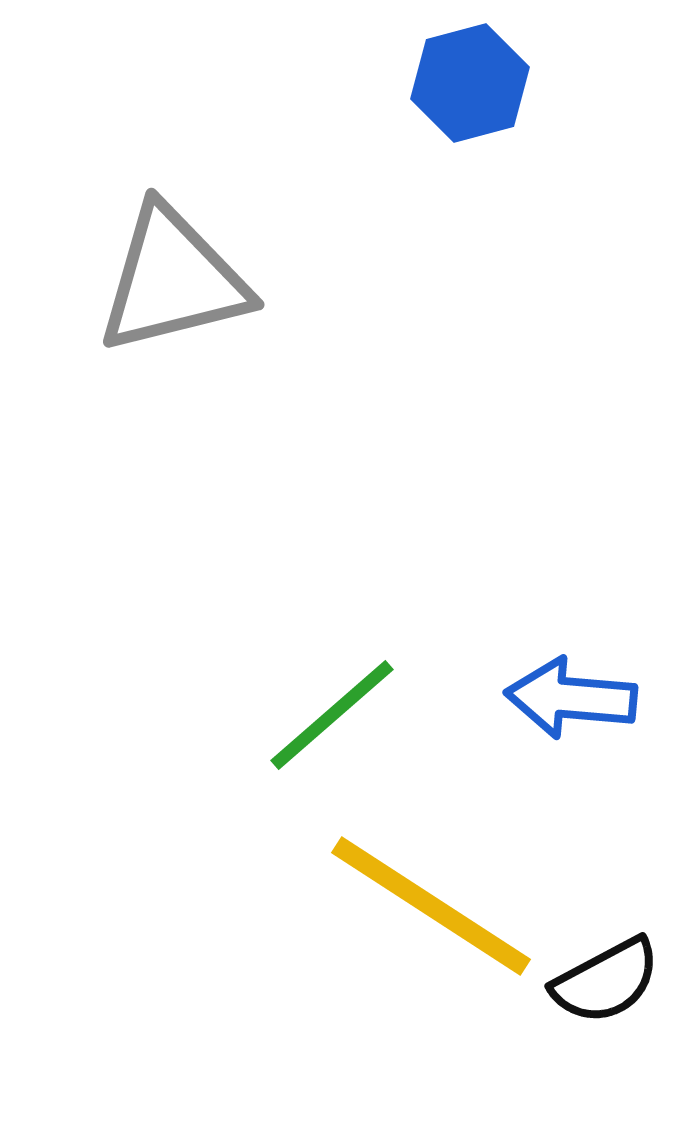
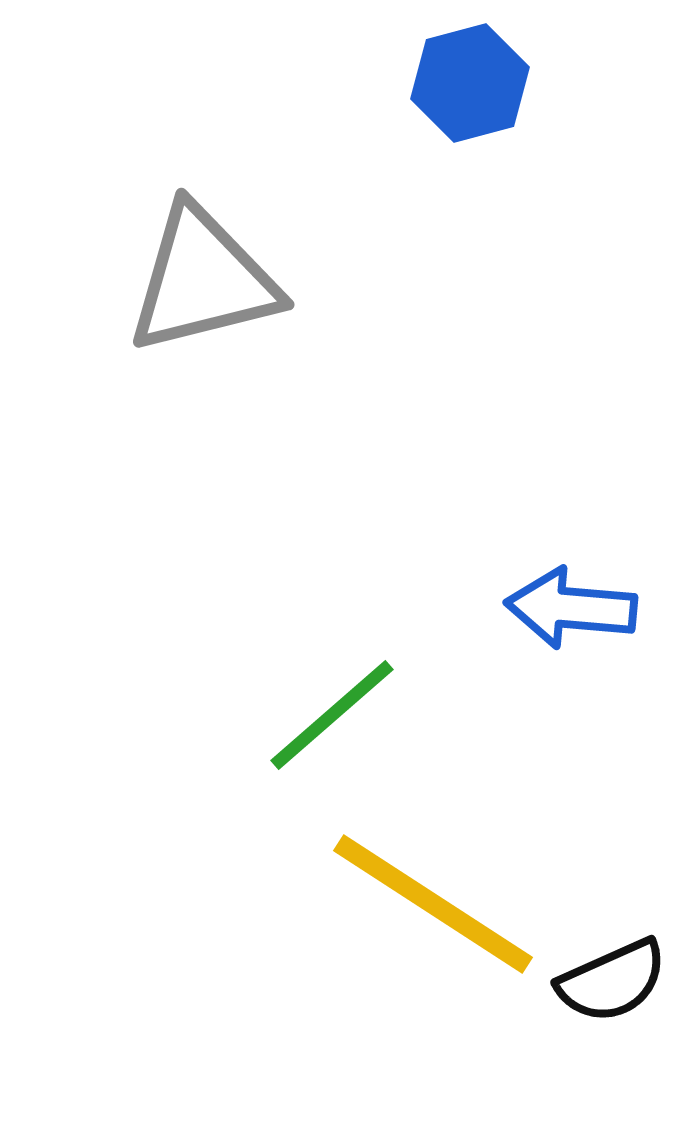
gray triangle: moved 30 px right
blue arrow: moved 90 px up
yellow line: moved 2 px right, 2 px up
black semicircle: moved 6 px right; rotated 4 degrees clockwise
